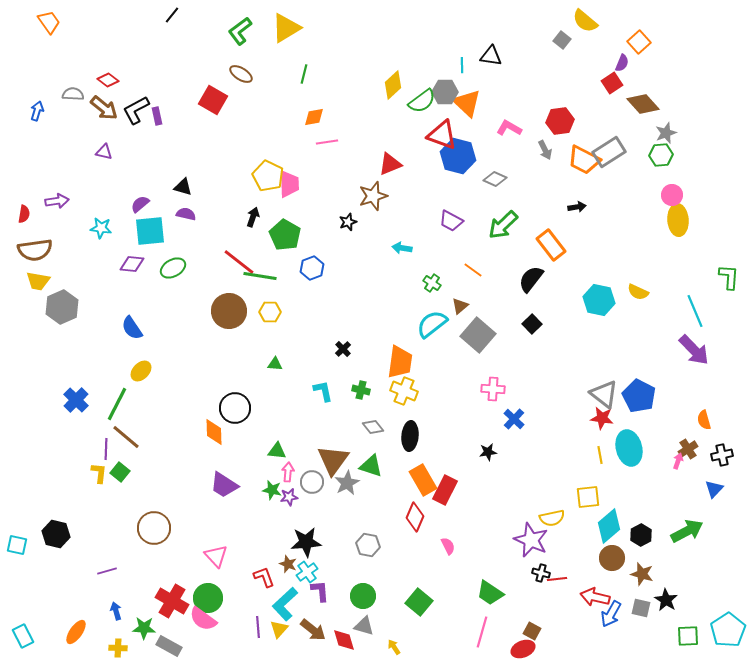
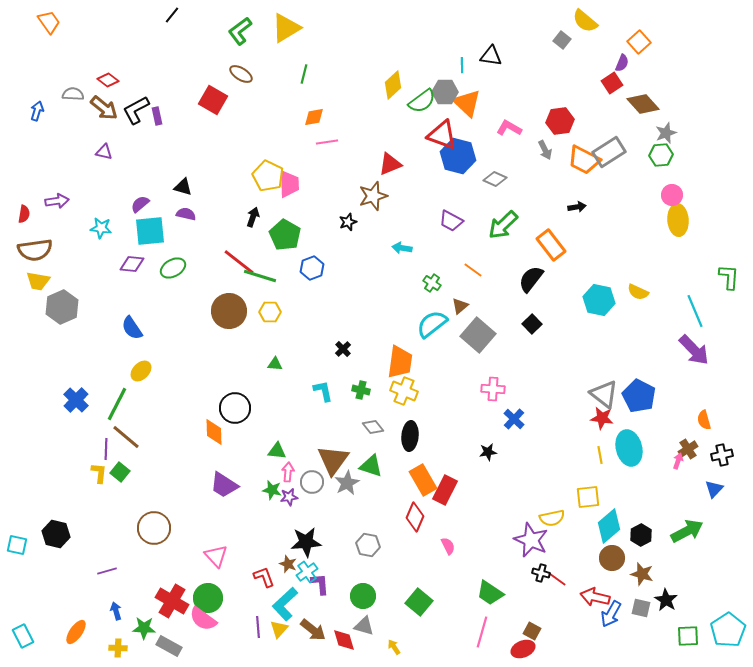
green line at (260, 276): rotated 8 degrees clockwise
red line at (557, 579): rotated 42 degrees clockwise
purple L-shape at (320, 591): moved 7 px up
